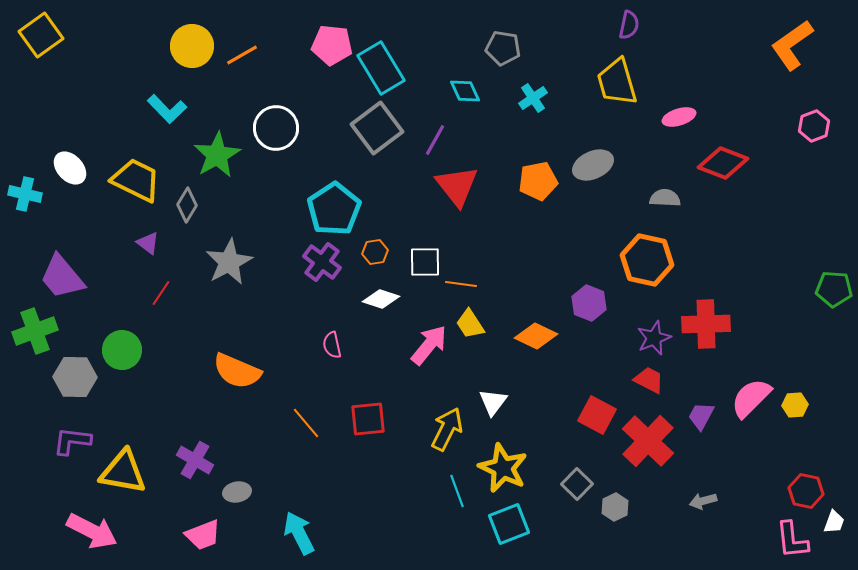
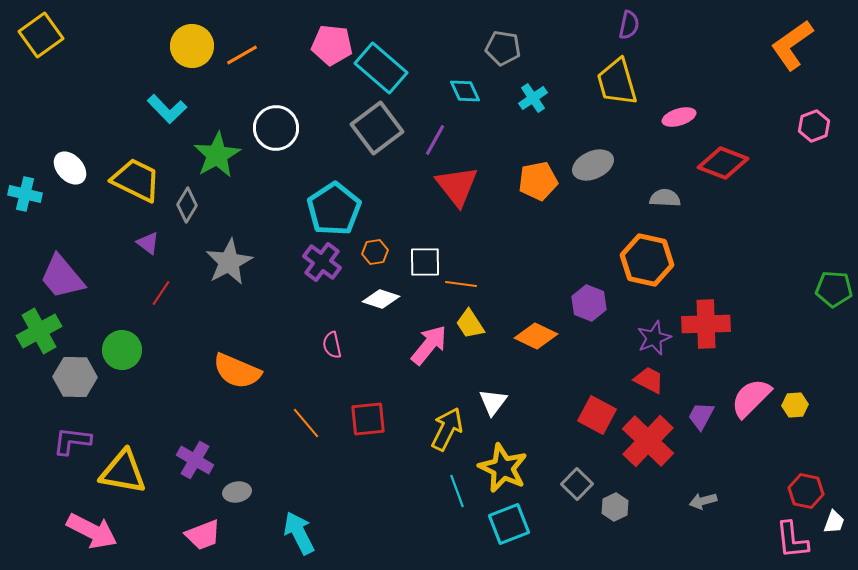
cyan rectangle at (381, 68): rotated 18 degrees counterclockwise
green cross at (35, 331): moved 4 px right; rotated 9 degrees counterclockwise
